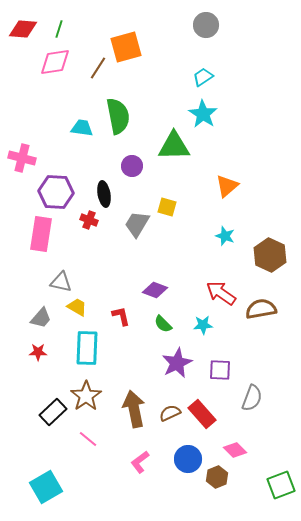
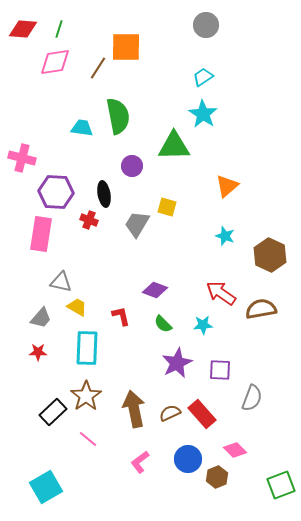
orange square at (126, 47): rotated 16 degrees clockwise
